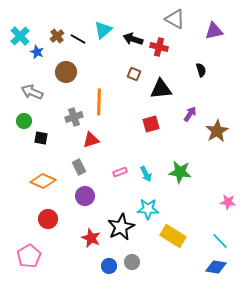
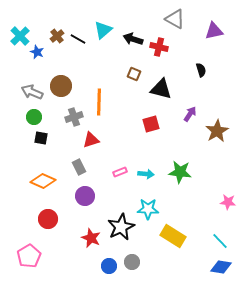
brown circle: moved 5 px left, 14 px down
black triangle: rotated 20 degrees clockwise
green circle: moved 10 px right, 4 px up
cyan arrow: rotated 56 degrees counterclockwise
blue diamond: moved 5 px right
